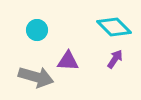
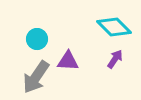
cyan circle: moved 9 px down
gray arrow: rotated 108 degrees clockwise
